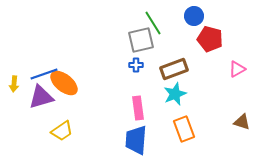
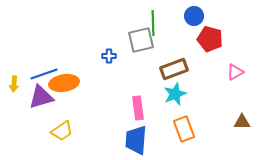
green line: rotated 30 degrees clockwise
blue cross: moved 27 px left, 9 px up
pink triangle: moved 2 px left, 3 px down
orange ellipse: rotated 48 degrees counterclockwise
brown triangle: rotated 18 degrees counterclockwise
